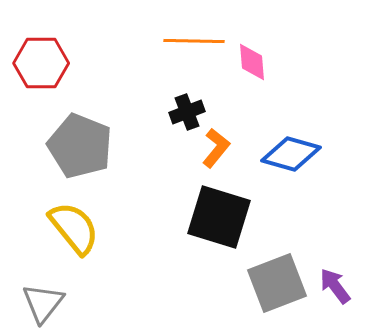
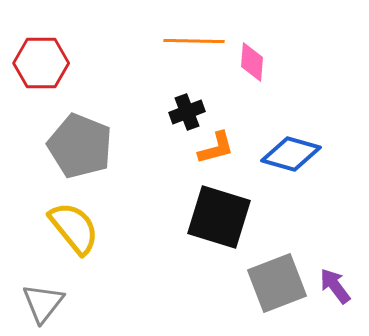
pink diamond: rotated 9 degrees clockwise
orange L-shape: rotated 36 degrees clockwise
